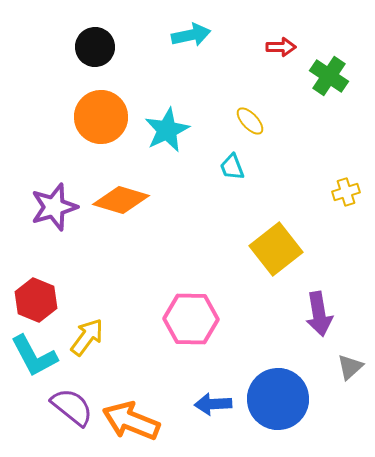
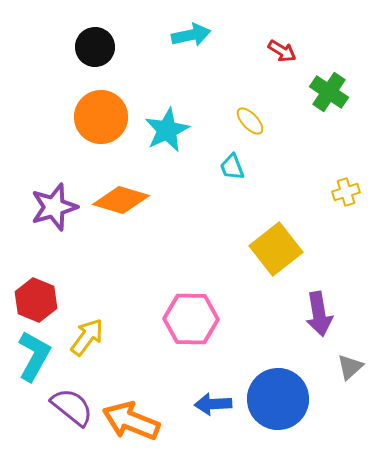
red arrow: moved 1 px right, 4 px down; rotated 32 degrees clockwise
green cross: moved 16 px down
cyan L-shape: rotated 123 degrees counterclockwise
